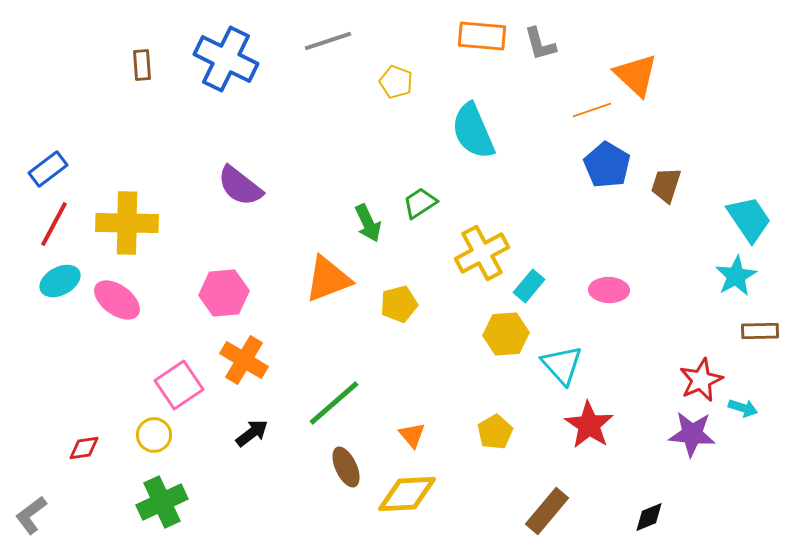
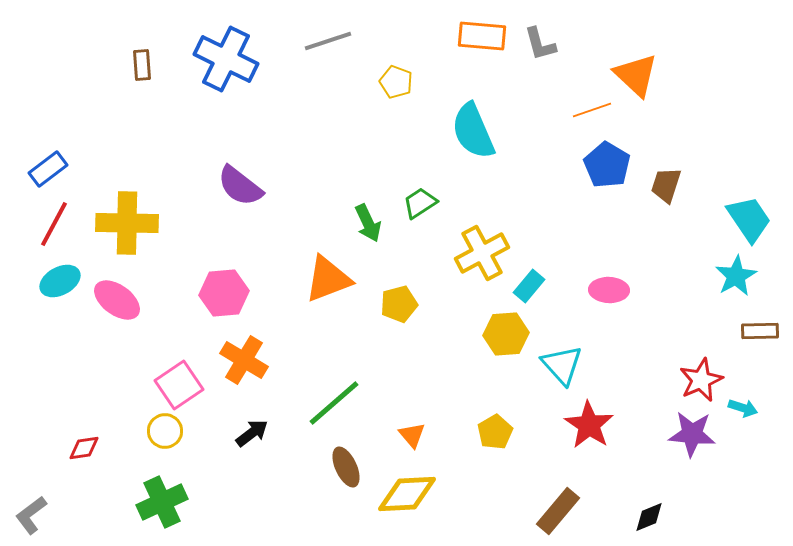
yellow circle at (154, 435): moved 11 px right, 4 px up
brown rectangle at (547, 511): moved 11 px right
